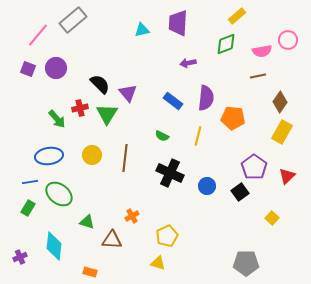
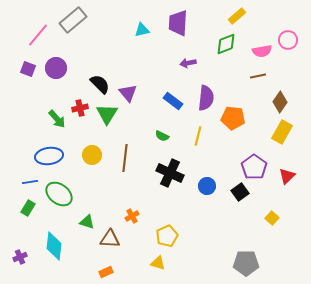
brown triangle at (112, 240): moved 2 px left, 1 px up
orange rectangle at (90, 272): moved 16 px right; rotated 40 degrees counterclockwise
